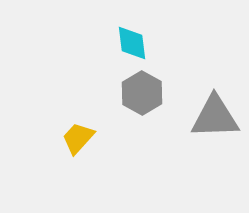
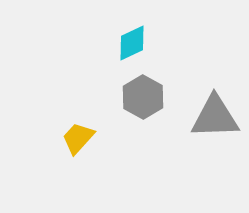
cyan diamond: rotated 72 degrees clockwise
gray hexagon: moved 1 px right, 4 px down
